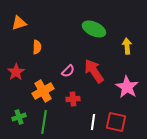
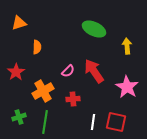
green line: moved 1 px right
